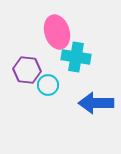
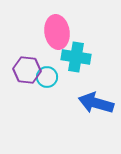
pink ellipse: rotated 8 degrees clockwise
cyan circle: moved 1 px left, 8 px up
blue arrow: rotated 16 degrees clockwise
